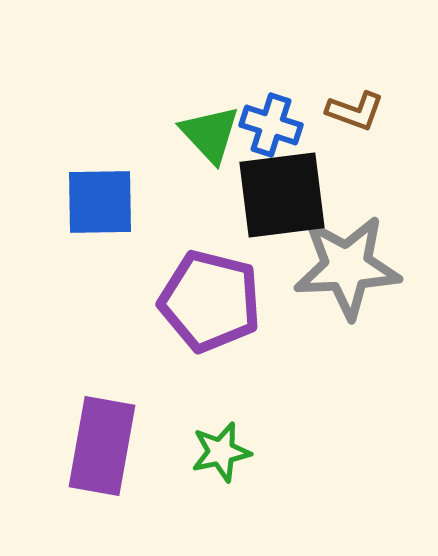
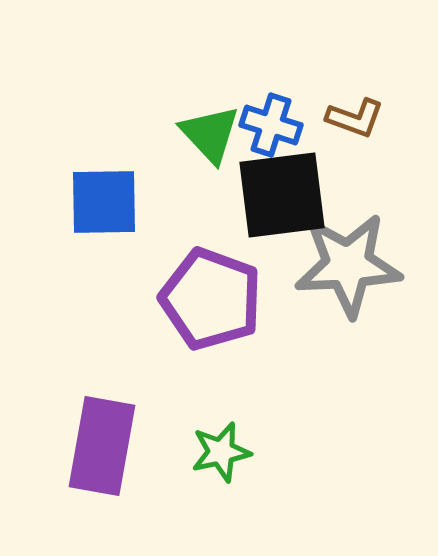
brown L-shape: moved 7 px down
blue square: moved 4 px right
gray star: moved 1 px right, 2 px up
purple pentagon: moved 1 px right, 2 px up; rotated 6 degrees clockwise
